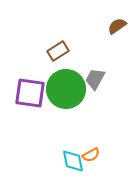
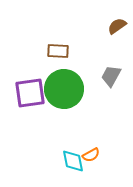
brown rectangle: rotated 35 degrees clockwise
gray trapezoid: moved 16 px right, 3 px up
green circle: moved 2 px left
purple square: rotated 16 degrees counterclockwise
